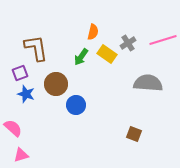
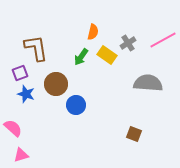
pink line: rotated 12 degrees counterclockwise
yellow rectangle: moved 1 px down
